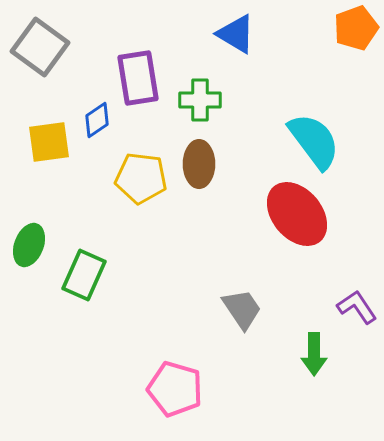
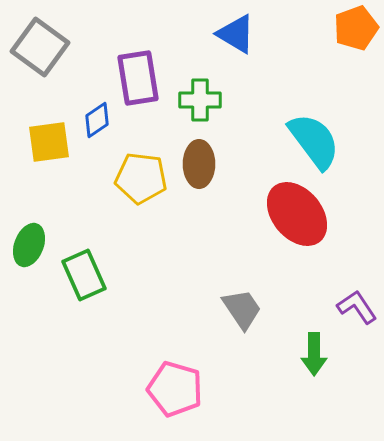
green rectangle: rotated 48 degrees counterclockwise
